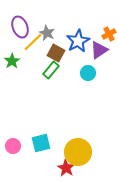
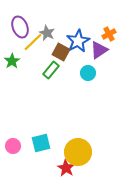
brown square: moved 5 px right, 1 px up
